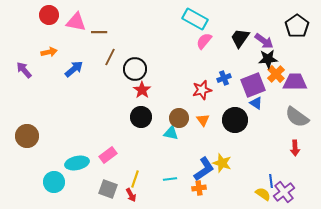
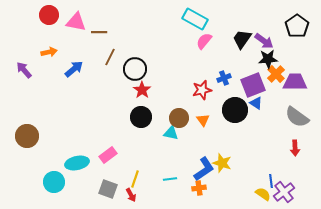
black trapezoid at (240, 38): moved 2 px right, 1 px down
black circle at (235, 120): moved 10 px up
